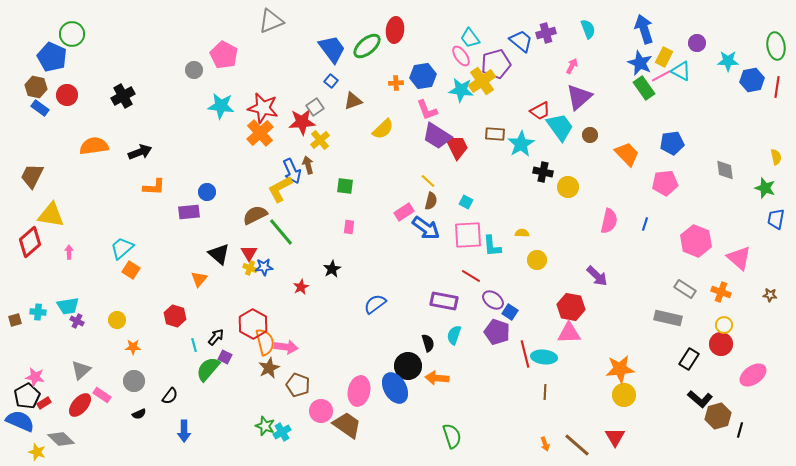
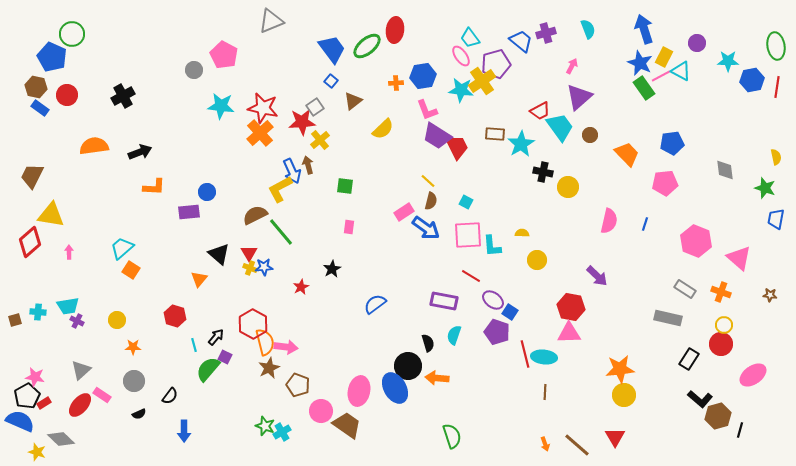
brown triangle at (353, 101): rotated 18 degrees counterclockwise
